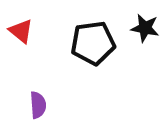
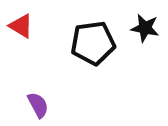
red triangle: moved 5 px up; rotated 8 degrees counterclockwise
purple semicircle: rotated 24 degrees counterclockwise
